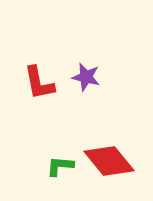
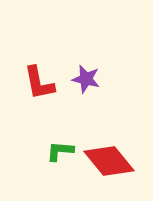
purple star: moved 2 px down
green L-shape: moved 15 px up
